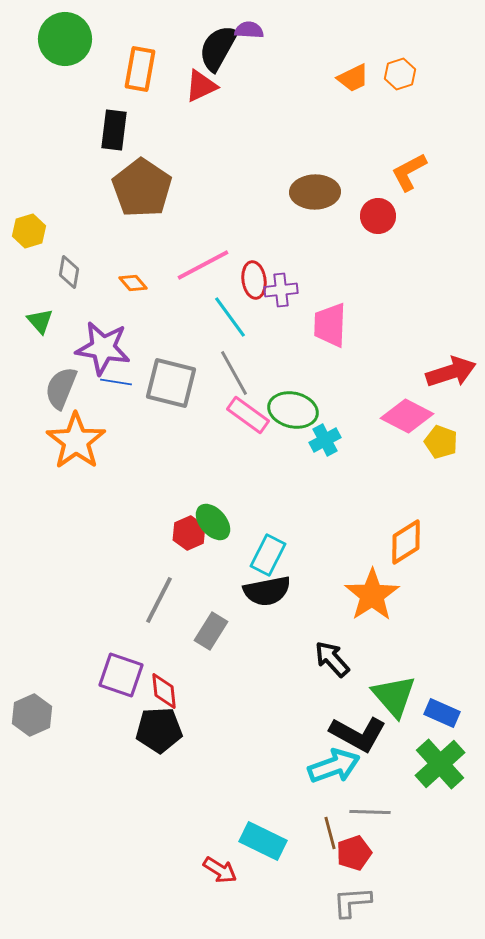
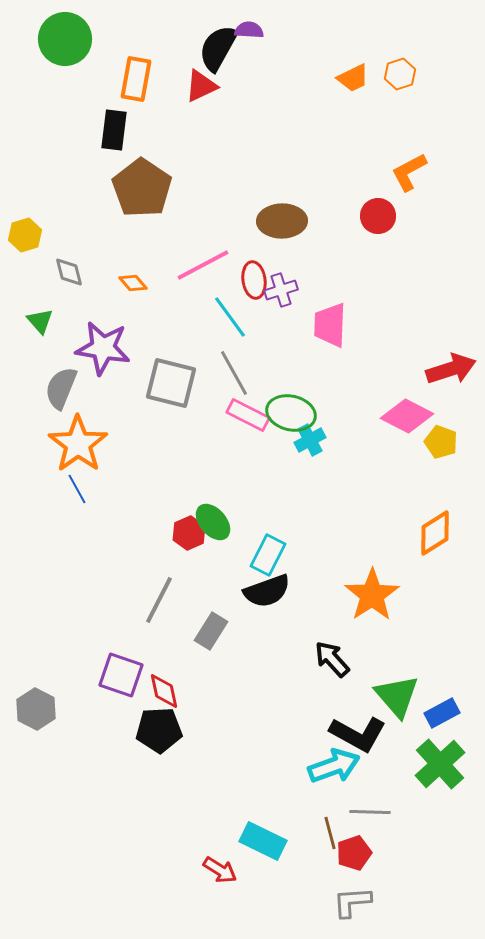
orange rectangle at (140, 69): moved 4 px left, 10 px down
brown ellipse at (315, 192): moved 33 px left, 29 px down
yellow hexagon at (29, 231): moved 4 px left, 4 px down
gray diamond at (69, 272): rotated 24 degrees counterclockwise
purple cross at (281, 290): rotated 12 degrees counterclockwise
red arrow at (451, 372): moved 3 px up
blue line at (116, 382): moved 39 px left, 107 px down; rotated 52 degrees clockwise
green ellipse at (293, 410): moved 2 px left, 3 px down
pink rectangle at (248, 415): rotated 9 degrees counterclockwise
cyan cross at (325, 440): moved 15 px left
orange star at (76, 441): moved 2 px right, 3 px down
orange diamond at (406, 542): moved 29 px right, 9 px up
black semicircle at (267, 591): rotated 9 degrees counterclockwise
red diamond at (164, 691): rotated 6 degrees counterclockwise
green triangle at (394, 696): moved 3 px right
blue rectangle at (442, 713): rotated 52 degrees counterclockwise
gray hexagon at (32, 715): moved 4 px right, 6 px up; rotated 9 degrees counterclockwise
